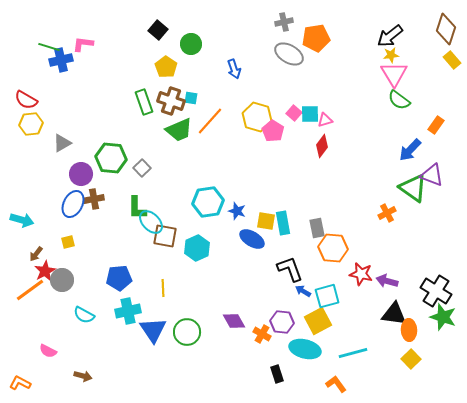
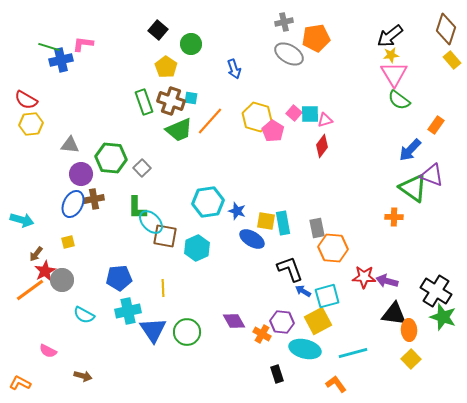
gray triangle at (62, 143): moved 8 px right, 2 px down; rotated 36 degrees clockwise
orange cross at (387, 213): moved 7 px right, 4 px down; rotated 30 degrees clockwise
red star at (361, 274): moved 3 px right, 3 px down; rotated 10 degrees counterclockwise
